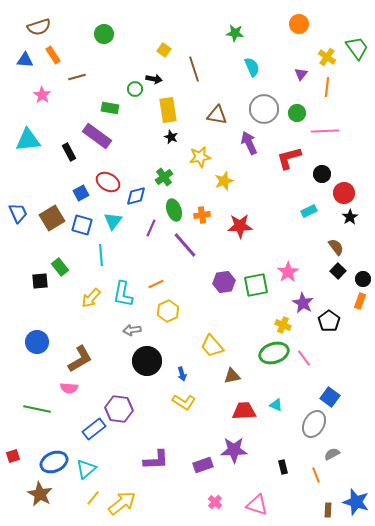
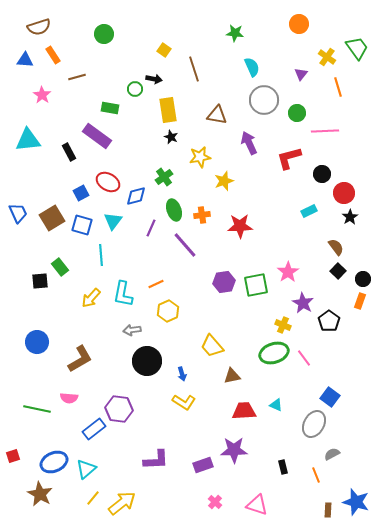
orange line at (327, 87): moved 11 px right; rotated 24 degrees counterclockwise
gray circle at (264, 109): moved 9 px up
pink semicircle at (69, 388): moved 10 px down
